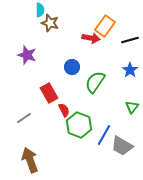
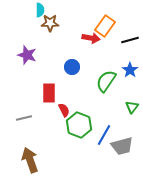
brown star: rotated 18 degrees counterclockwise
green semicircle: moved 11 px right, 1 px up
red rectangle: rotated 30 degrees clockwise
gray line: rotated 21 degrees clockwise
gray trapezoid: rotated 45 degrees counterclockwise
